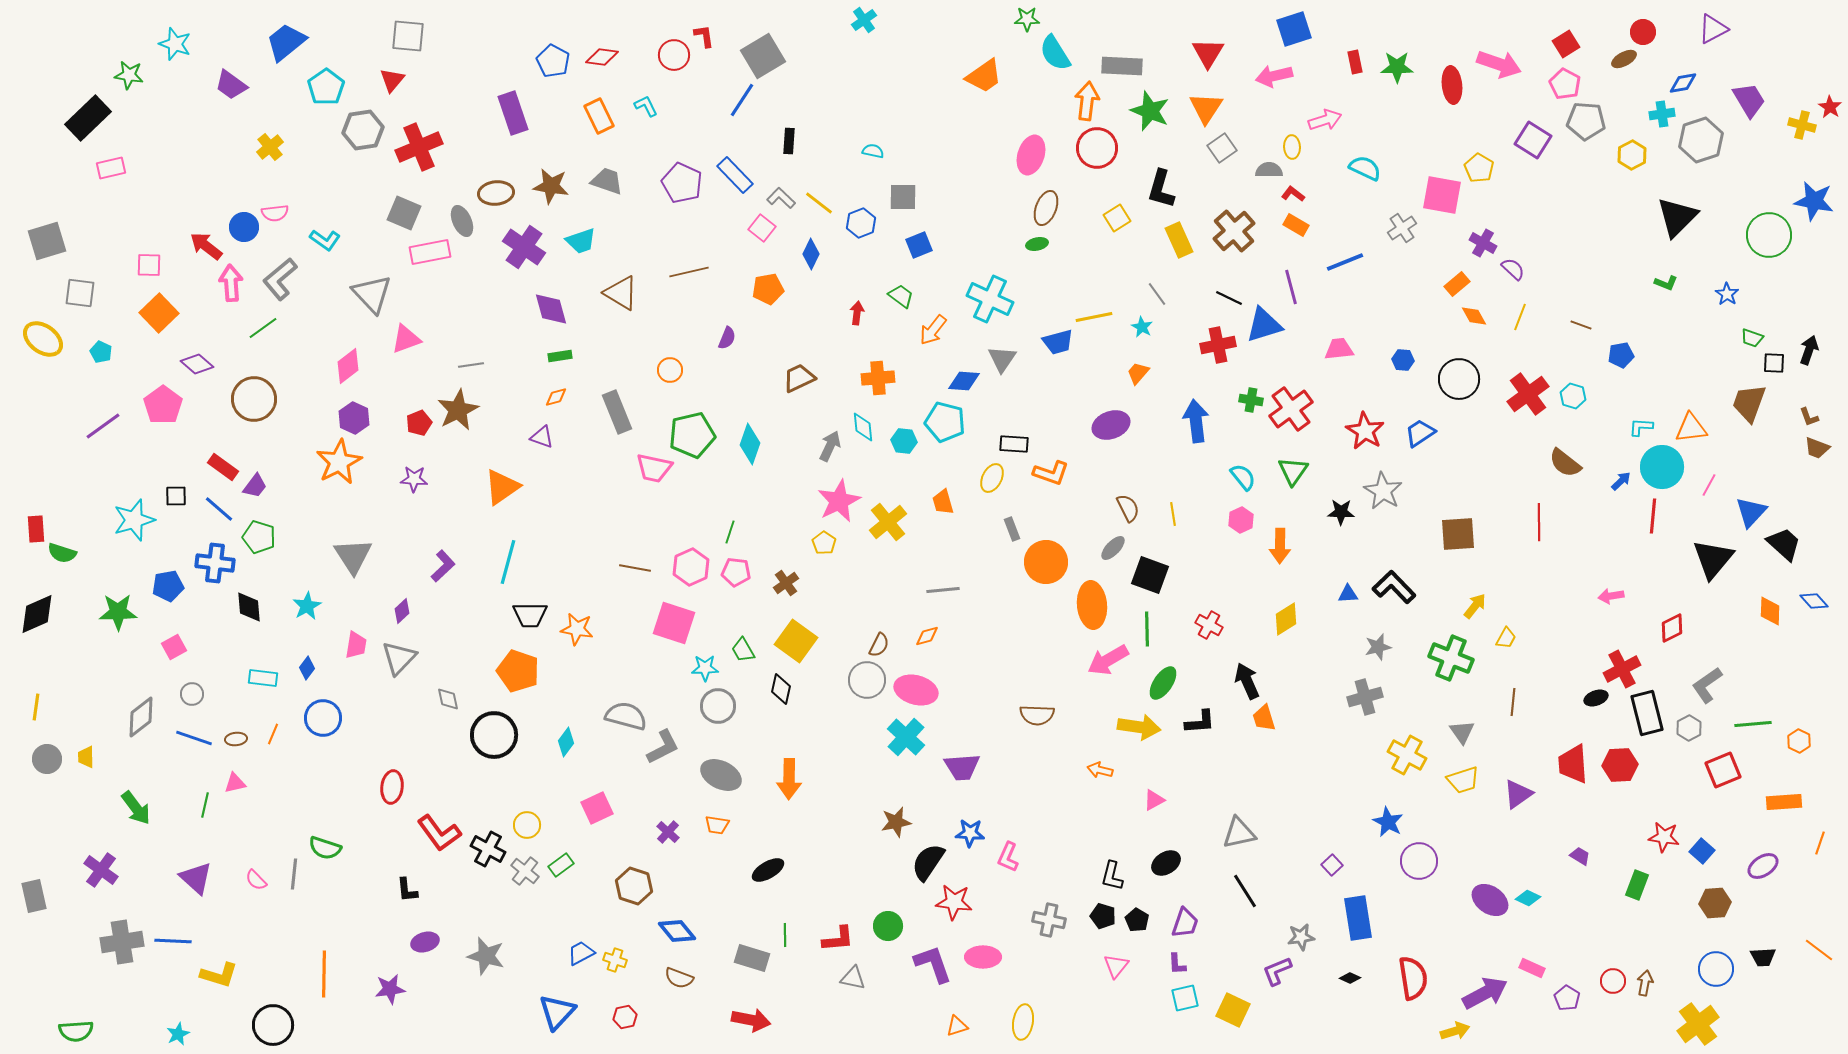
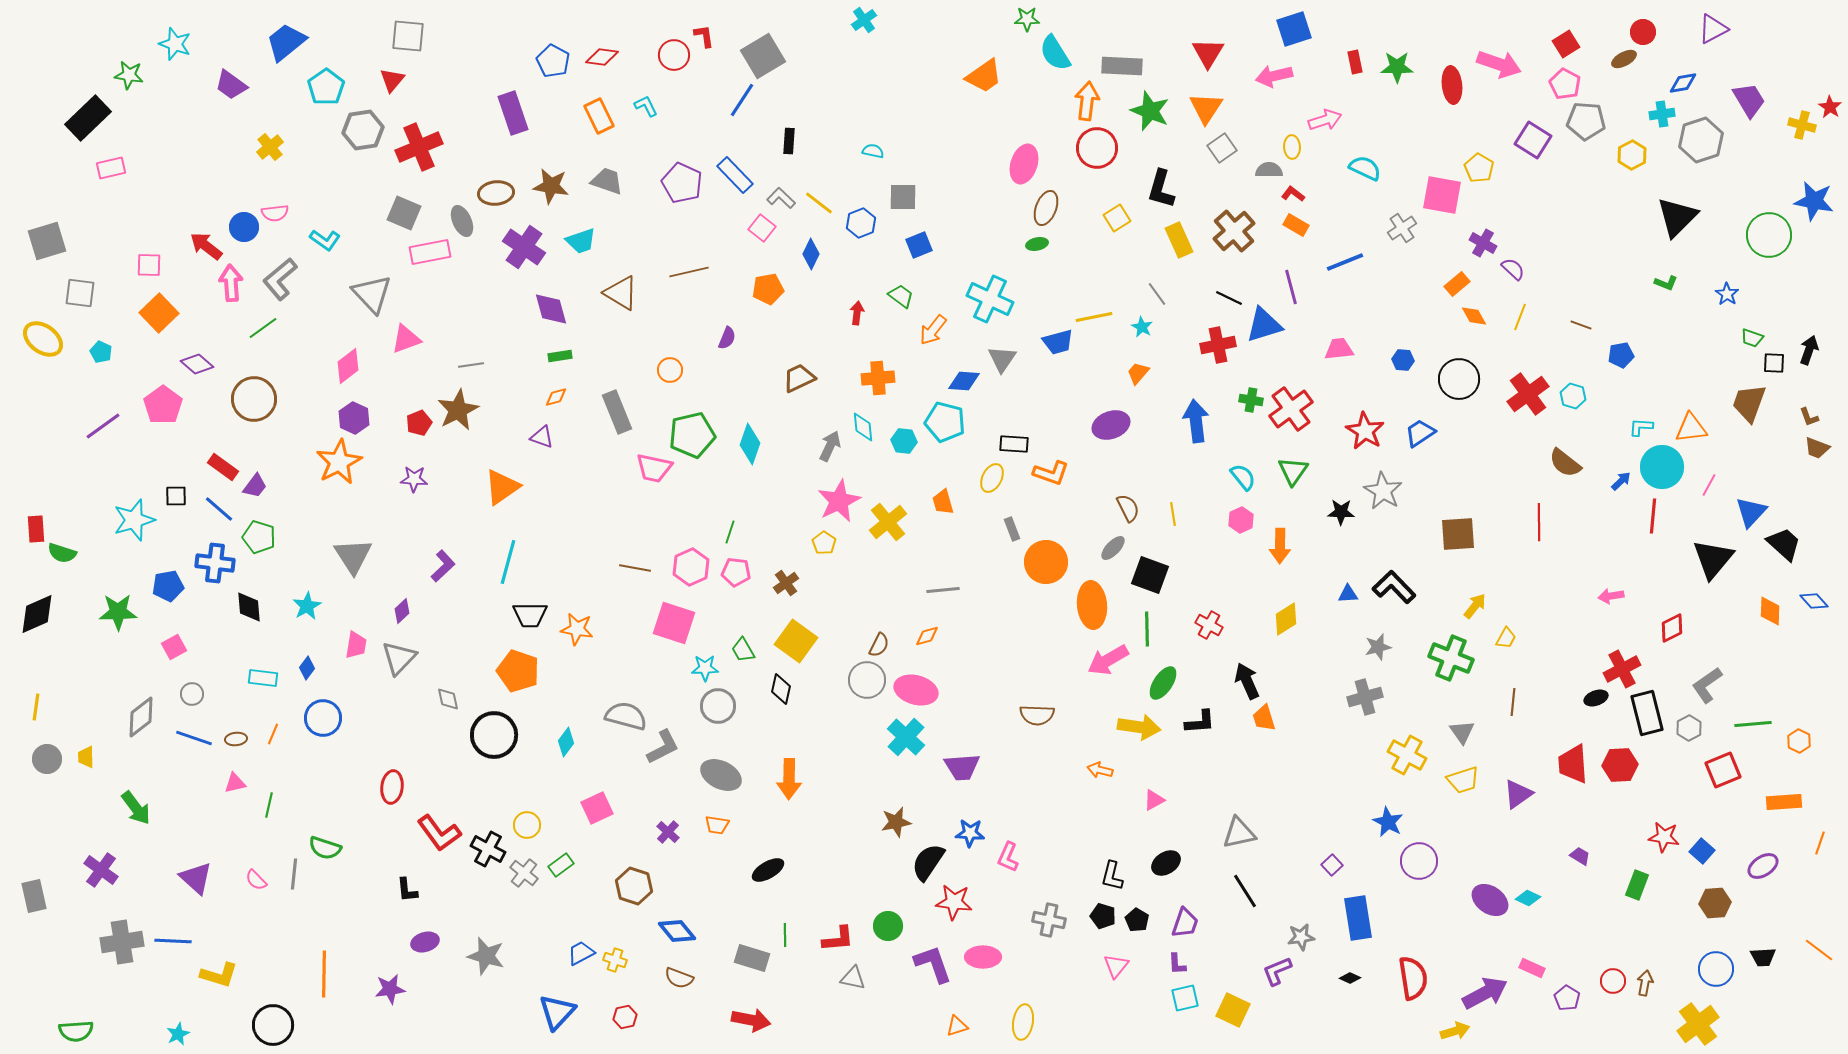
pink ellipse at (1031, 155): moved 7 px left, 9 px down
green line at (205, 805): moved 64 px right
gray cross at (525, 871): moved 1 px left, 2 px down
